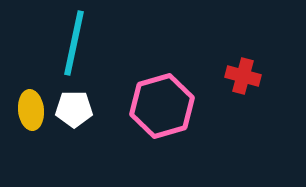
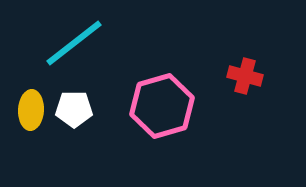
cyan line: rotated 40 degrees clockwise
red cross: moved 2 px right
yellow ellipse: rotated 9 degrees clockwise
